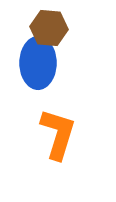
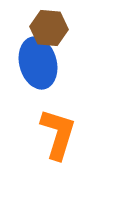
blue ellipse: rotated 15 degrees counterclockwise
